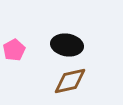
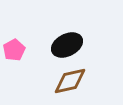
black ellipse: rotated 36 degrees counterclockwise
